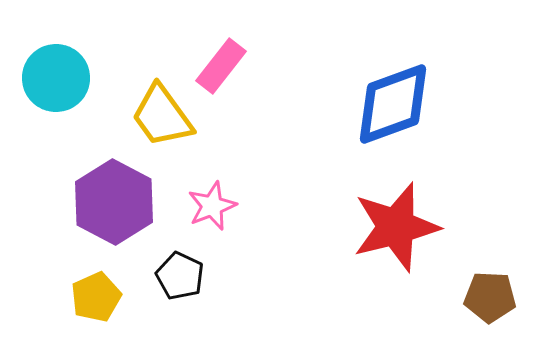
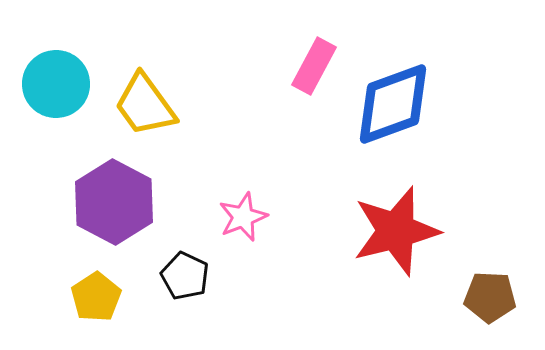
pink rectangle: moved 93 px right; rotated 10 degrees counterclockwise
cyan circle: moved 6 px down
yellow trapezoid: moved 17 px left, 11 px up
pink star: moved 31 px right, 11 px down
red star: moved 4 px down
black pentagon: moved 5 px right
yellow pentagon: rotated 9 degrees counterclockwise
